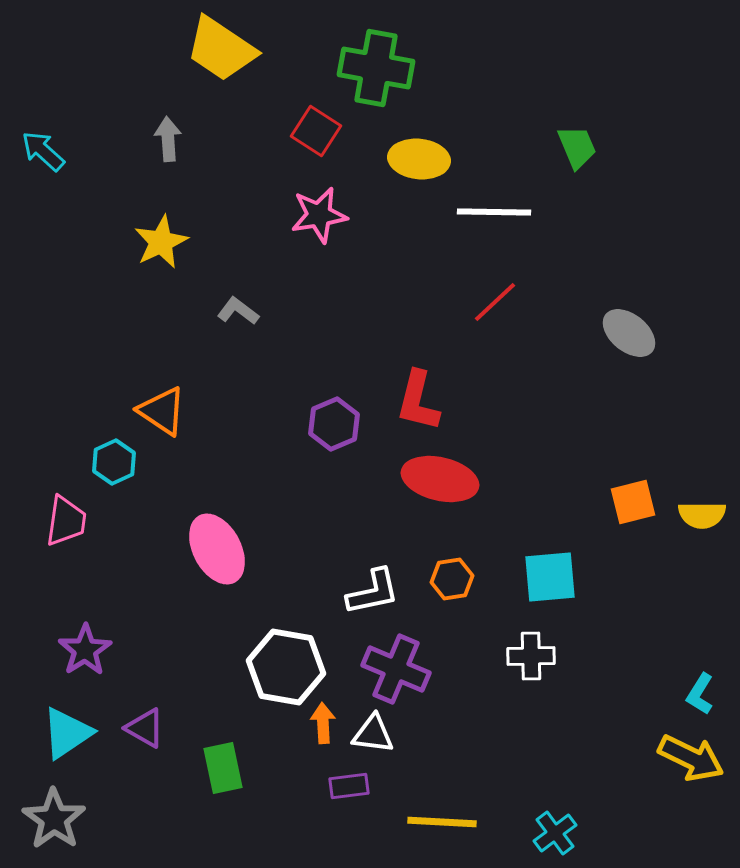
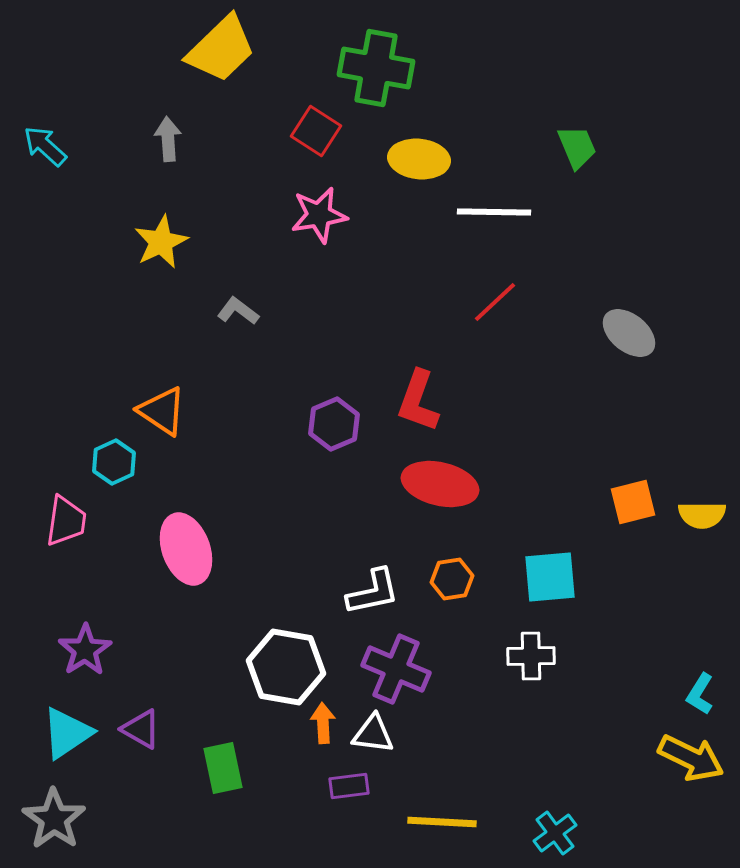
yellow trapezoid: rotated 78 degrees counterclockwise
cyan arrow: moved 2 px right, 5 px up
red L-shape: rotated 6 degrees clockwise
red ellipse: moved 5 px down
pink ellipse: moved 31 px left; rotated 8 degrees clockwise
purple triangle: moved 4 px left, 1 px down
